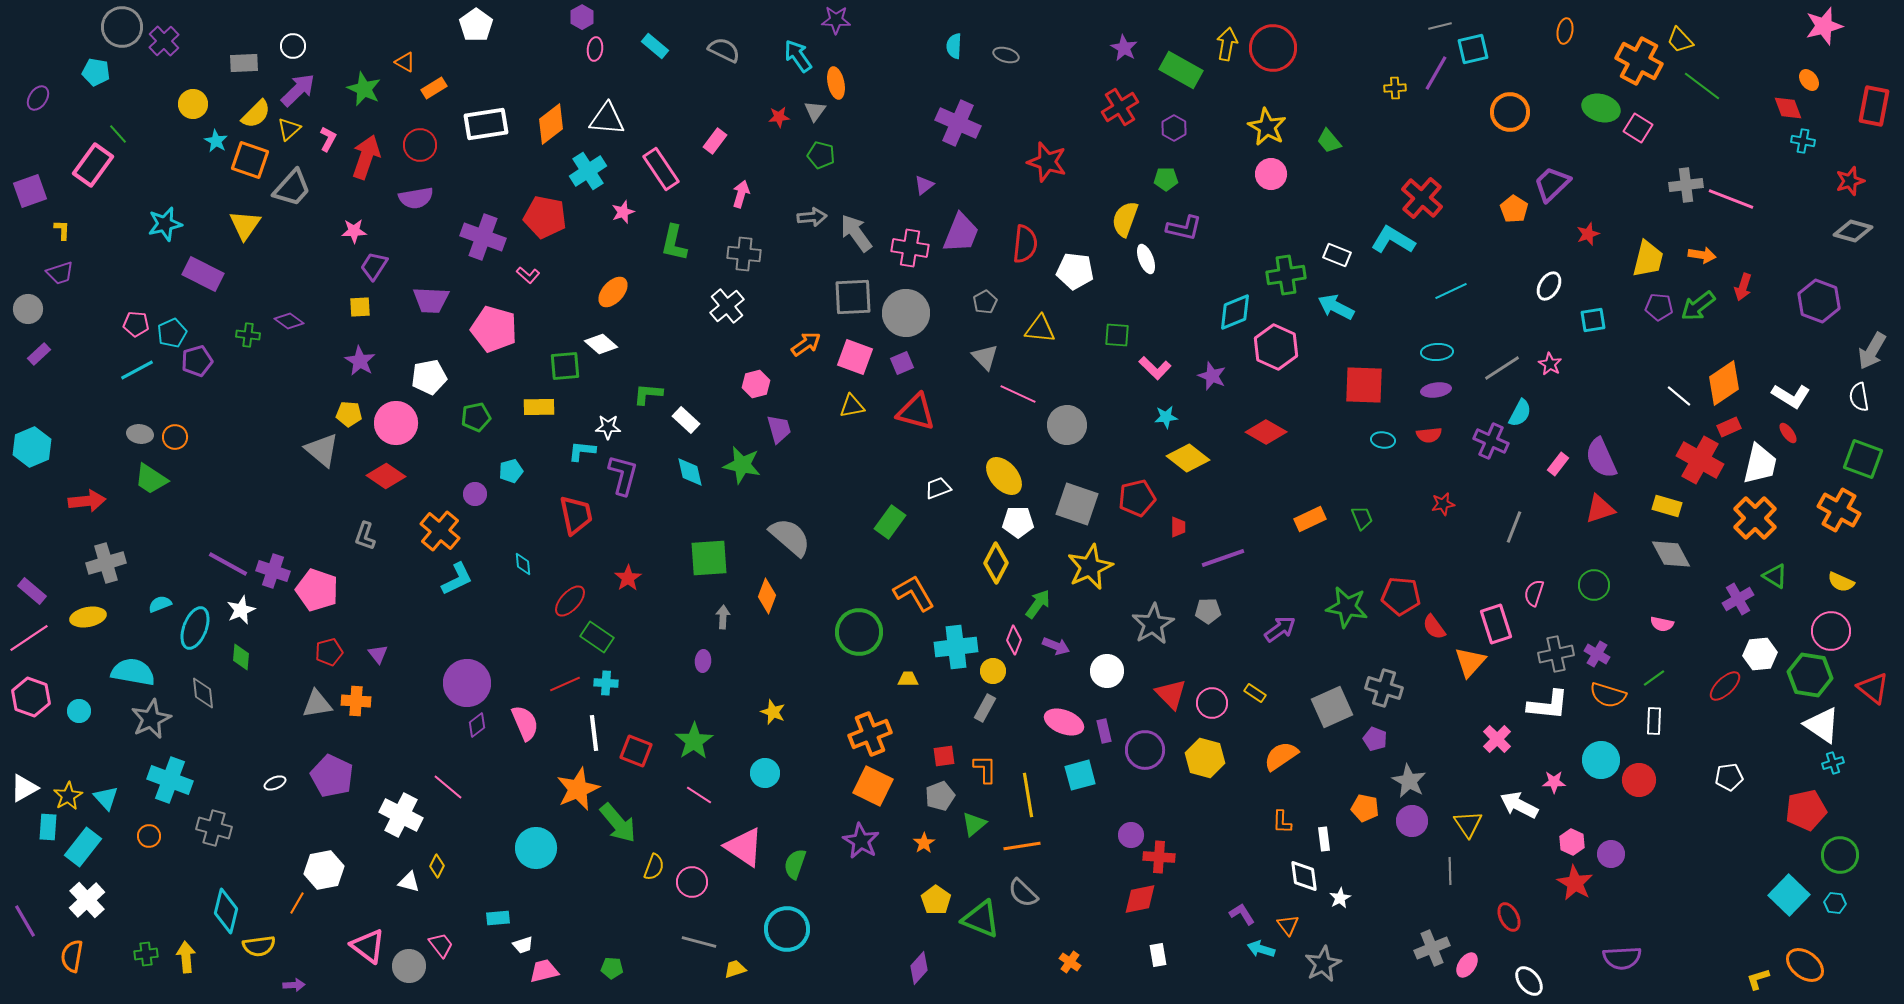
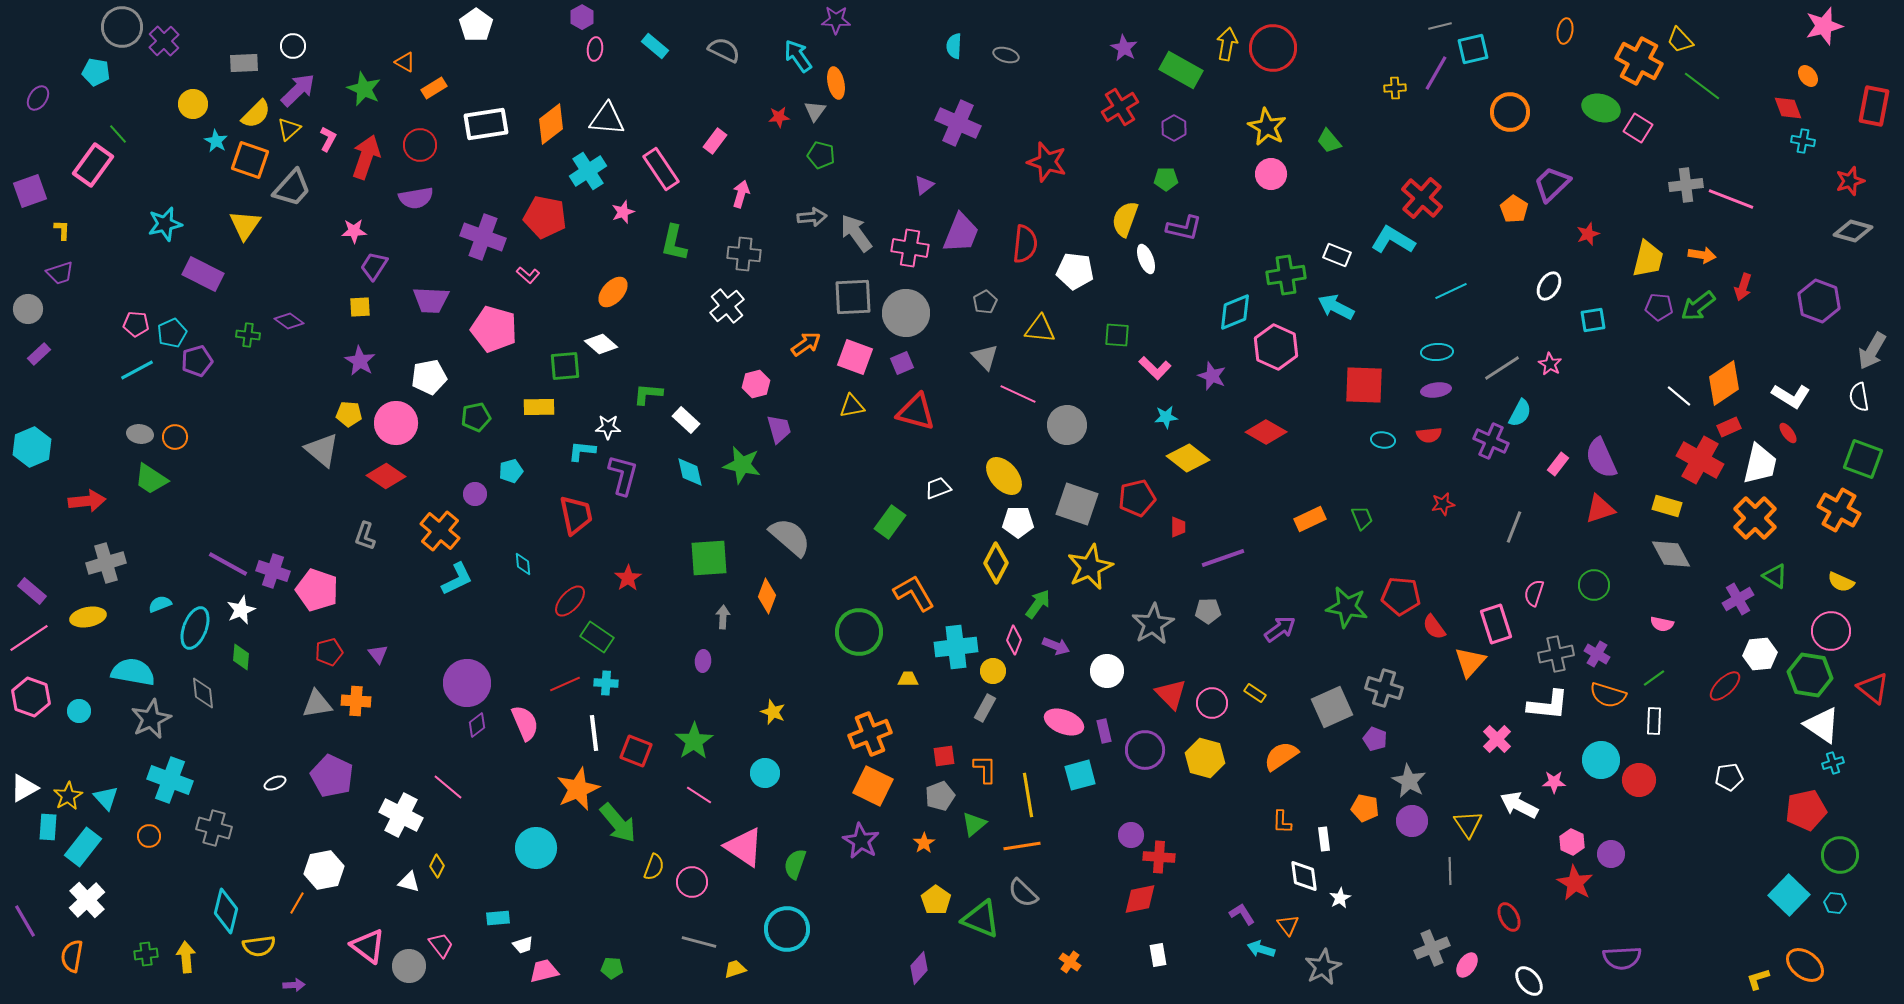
orange ellipse at (1809, 80): moved 1 px left, 4 px up
gray star at (1323, 964): moved 3 px down
